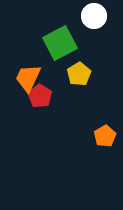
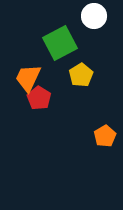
yellow pentagon: moved 2 px right, 1 px down
red pentagon: moved 1 px left, 2 px down
